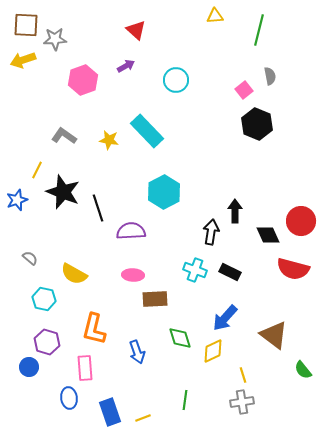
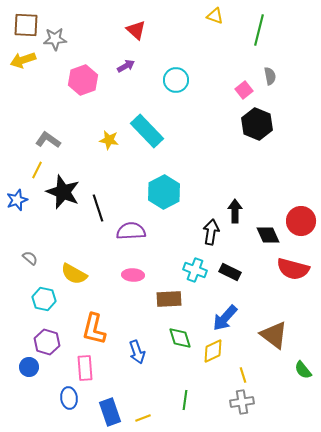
yellow triangle at (215, 16): rotated 24 degrees clockwise
gray L-shape at (64, 136): moved 16 px left, 4 px down
brown rectangle at (155, 299): moved 14 px right
